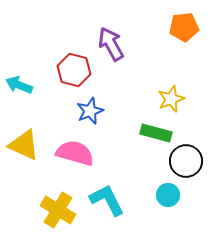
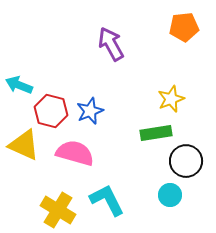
red hexagon: moved 23 px left, 41 px down
green rectangle: rotated 24 degrees counterclockwise
cyan circle: moved 2 px right
